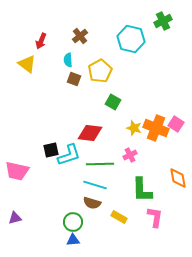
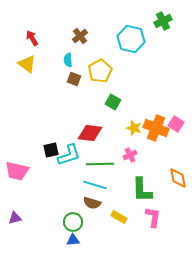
red arrow: moved 9 px left, 3 px up; rotated 126 degrees clockwise
pink L-shape: moved 2 px left
